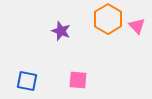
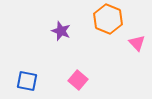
orange hexagon: rotated 8 degrees counterclockwise
pink triangle: moved 17 px down
pink square: rotated 36 degrees clockwise
